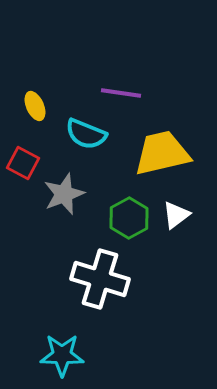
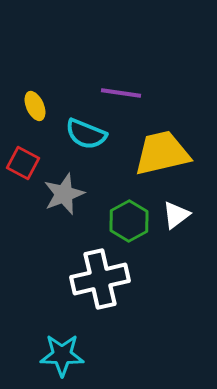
green hexagon: moved 3 px down
white cross: rotated 30 degrees counterclockwise
